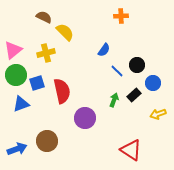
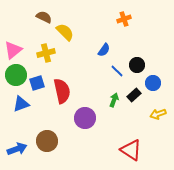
orange cross: moved 3 px right, 3 px down; rotated 16 degrees counterclockwise
